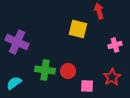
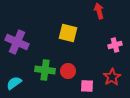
yellow square: moved 10 px left, 4 px down
